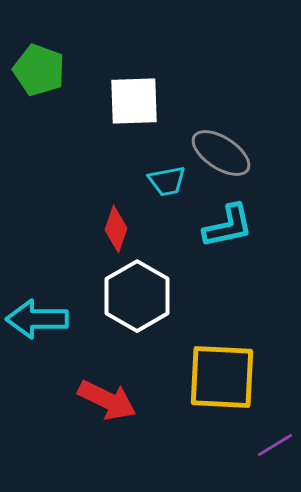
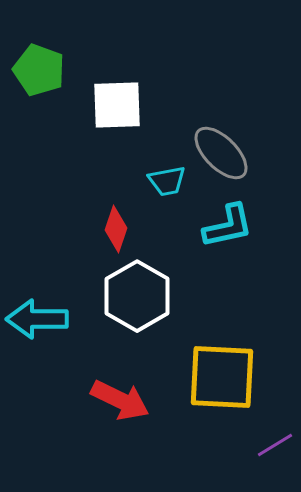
white square: moved 17 px left, 4 px down
gray ellipse: rotated 12 degrees clockwise
red arrow: moved 13 px right
